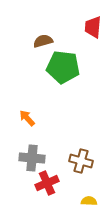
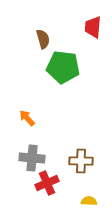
brown semicircle: moved 2 px up; rotated 90 degrees clockwise
brown cross: rotated 15 degrees counterclockwise
